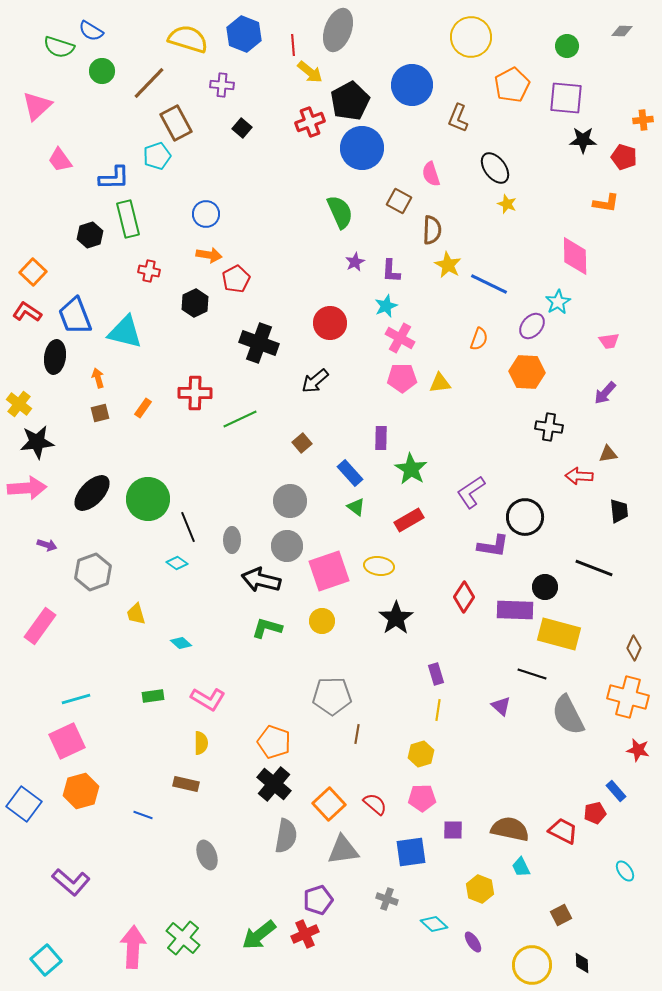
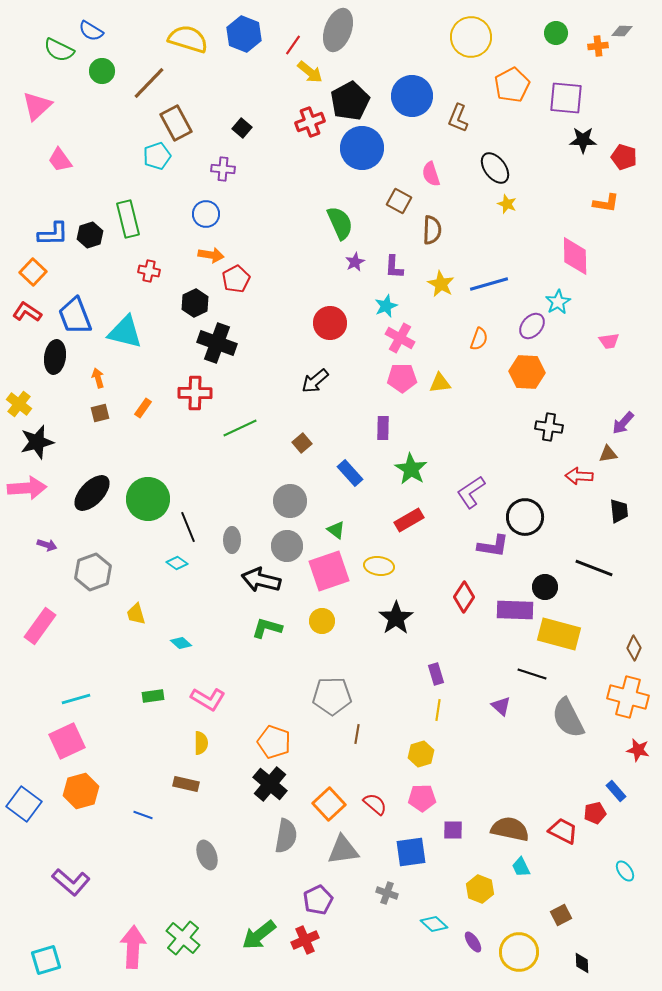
red line at (293, 45): rotated 40 degrees clockwise
green circle at (567, 46): moved 11 px left, 13 px up
green semicircle at (59, 47): moved 3 px down; rotated 8 degrees clockwise
purple cross at (222, 85): moved 1 px right, 84 px down
blue circle at (412, 85): moved 11 px down
orange cross at (643, 120): moved 45 px left, 74 px up
blue L-shape at (114, 178): moved 61 px left, 56 px down
green semicircle at (340, 212): moved 11 px down
orange arrow at (209, 255): moved 2 px right
yellow star at (448, 265): moved 7 px left, 19 px down
purple L-shape at (391, 271): moved 3 px right, 4 px up
blue line at (489, 284): rotated 42 degrees counterclockwise
black cross at (259, 343): moved 42 px left
purple arrow at (605, 393): moved 18 px right, 30 px down
green line at (240, 419): moved 9 px down
purple rectangle at (381, 438): moved 2 px right, 10 px up
black star at (37, 442): rotated 8 degrees counterclockwise
green triangle at (356, 507): moved 20 px left, 23 px down
gray semicircle at (568, 715): moved 3 px down
black cross at (274, 784): moved 4 px left
gray cross at (387, 899): moved 6 px up
purple pentagon at (318, 900): rotated 8 degrees counterclockwise
red cross at (305, 934): moved 6 px down
cyan square at (46, 960): rotated 24 degrees clockwise
yellow circle at (532, 965): moved 13 px left, 13 px up
